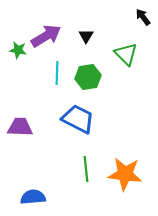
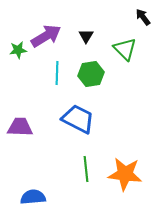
green star: rotated 18 degrees counterclockwise
green triangle: moved 1 px left, 5 px up
green hexagon: moved 3 px right, 3 px up
